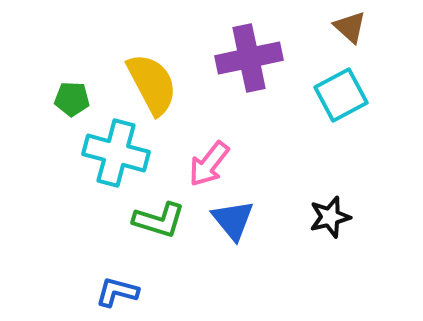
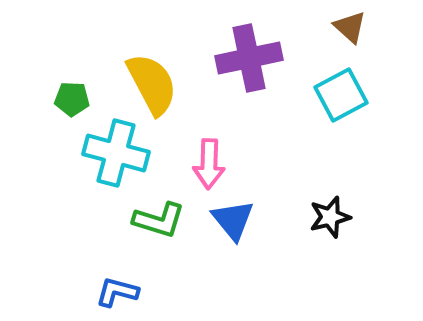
pink arrow: rotated 36 degrees counterclockwise
